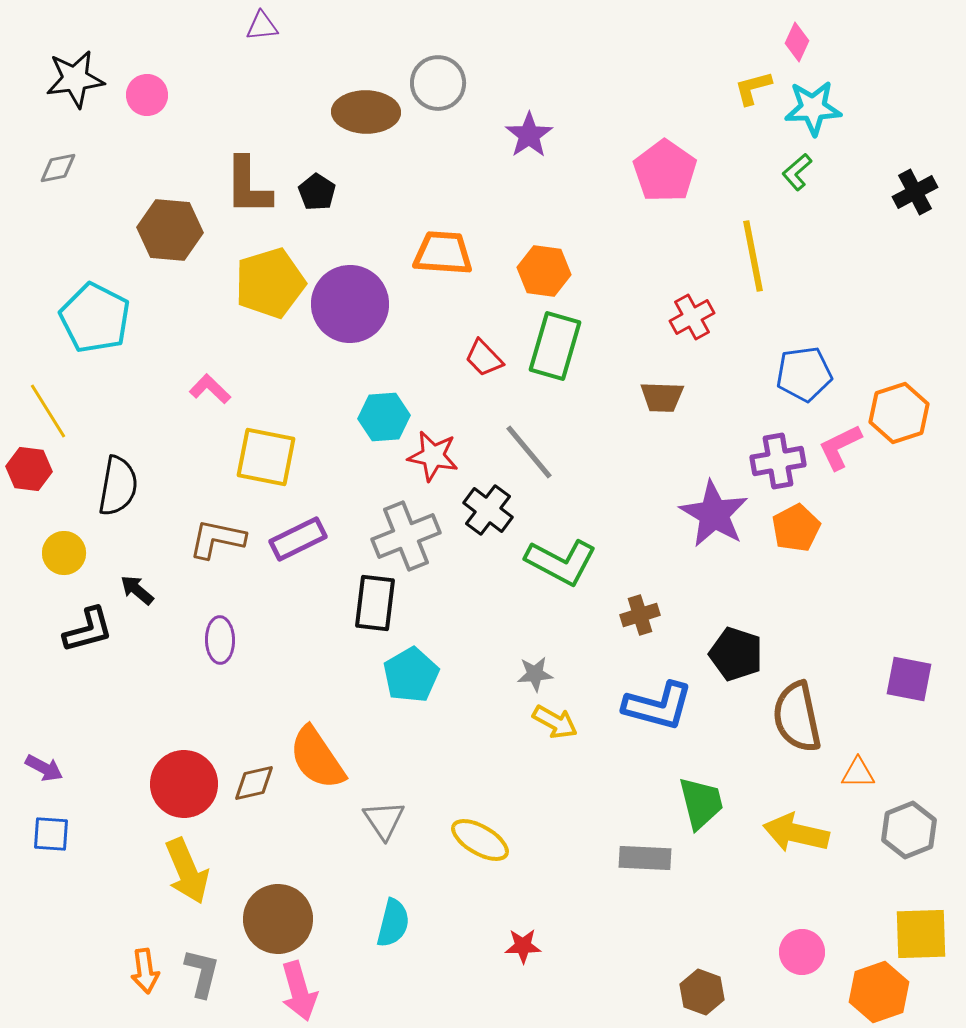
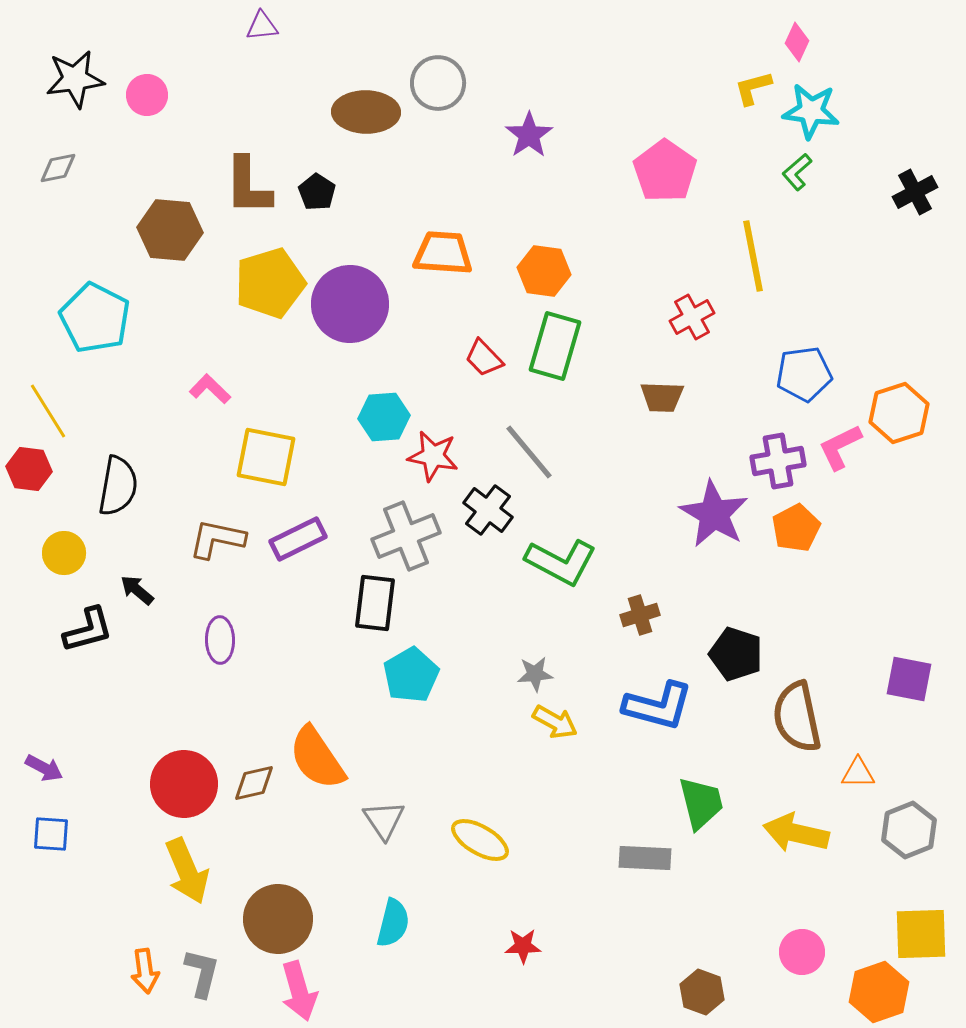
cyan star at (813, 108): moved 2 px left, 3 px down; rotated 10 degrees clockwise
